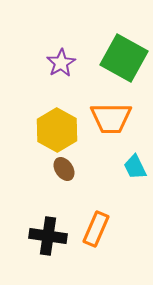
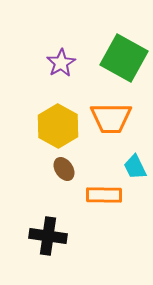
yellow hexagon: moved 1 px right, 4 px up
orange rectangle: moved 8 px right, 34 px up; rotated 68 degrees clockwise
